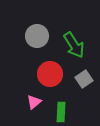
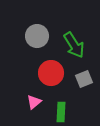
red circle: moved 1 px right, 1 px up
gray square: rotated 12 degrees clockwise
